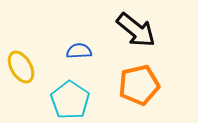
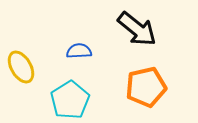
black arrow: moved 1 px right, 1 px up
orange pentagon: moved 7 px right, 2 px down
cyan pentagon: rotated 6 degrees clockwise
